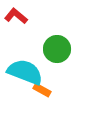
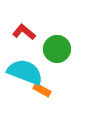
red L-shape: moved 8 px right, 16 px down
